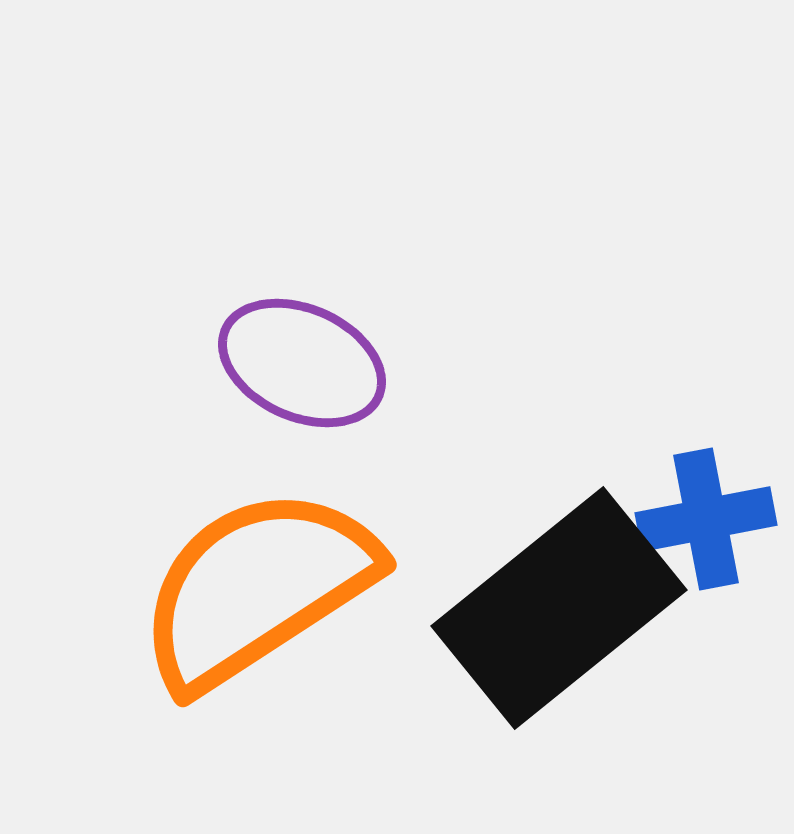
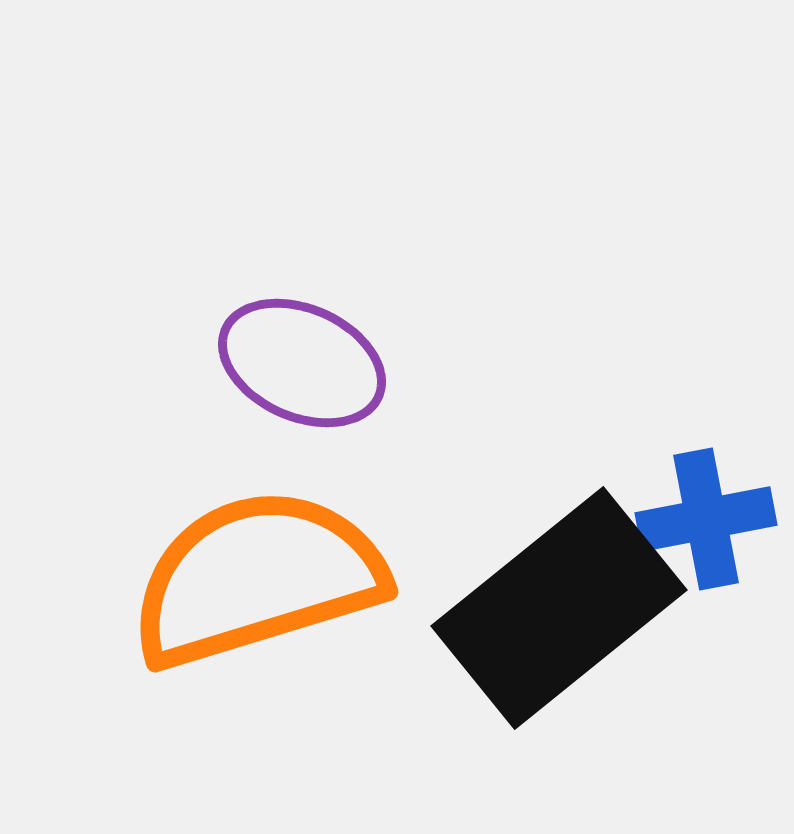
orange semicircle: moved 10 px up; rotated 16 degrees clockwise
